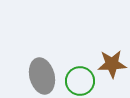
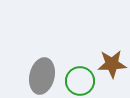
gray ellipse: rotated 28 degrees clockwise
